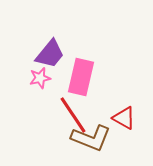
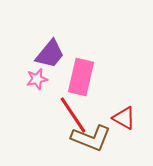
pink star: moved 3 px left, 1 px down
